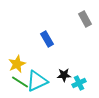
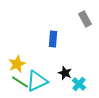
blue rectangle: moved 6 px right; rotated 35 degrees clockwise
black star: moved 1 px right, 2 px up; rotated 24 degrees clockwise
cyan cross: moved 1 px down; rotated 24 degrees counterclockwise
